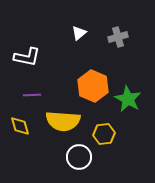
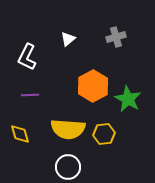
white triangle: moved 11 px left, 6 px down
gray cross: moved 2 px left
white L-shape: rotated 104 degrees clockwise
orange hexagon: rotated 8 degrees clockwise
purple line: moved 2 px left
yellow semicircle: moved 5 px right, 8 px down
yellow diamond: moved 8 px down
white circle: moved 11 px left, 10 px down
